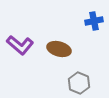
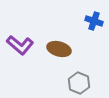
blue cross: rotated 30 degrees clockwise
